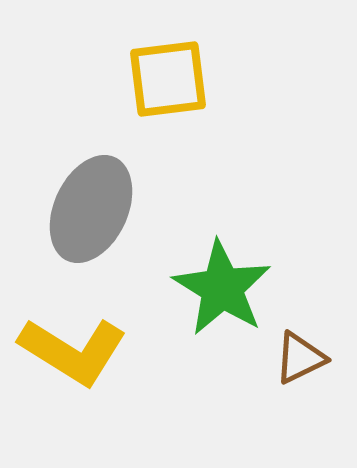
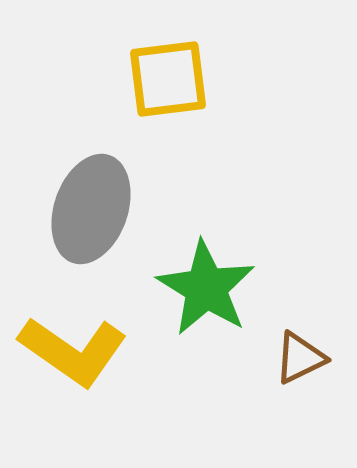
gray ellipse: rotated 6 degrees counterclockwise
green star: moved 16 px left
yellow L-shape: rotated 3 degrees clockwise
